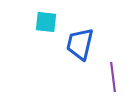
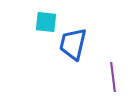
blue trapezoid: moved 7 px left
